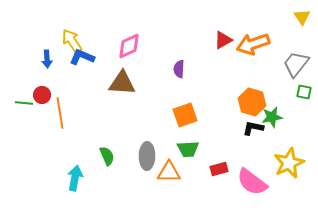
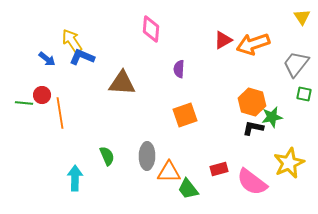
pink diamond: moved 22 px right, 17 px up; rotated 60 degrees counterclockwise
blue arrow: rotated 48 degrees counterclockwise
green square: moved 2 px down
green trapezoid: moved 40 px down; rotated 55 degrees clockwise
cyan arrow: rotated 10 degrees counterclockwise
